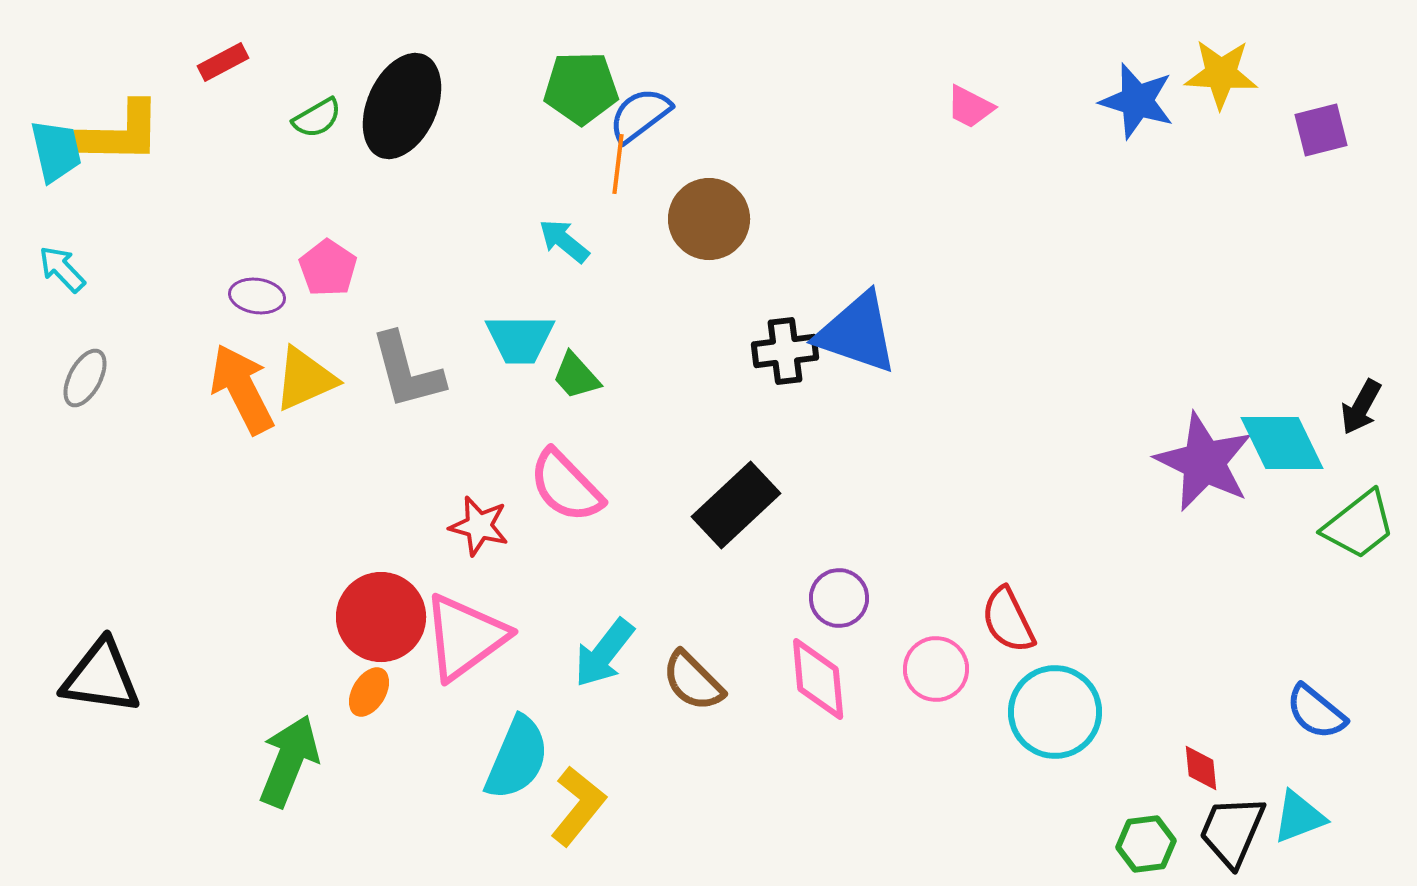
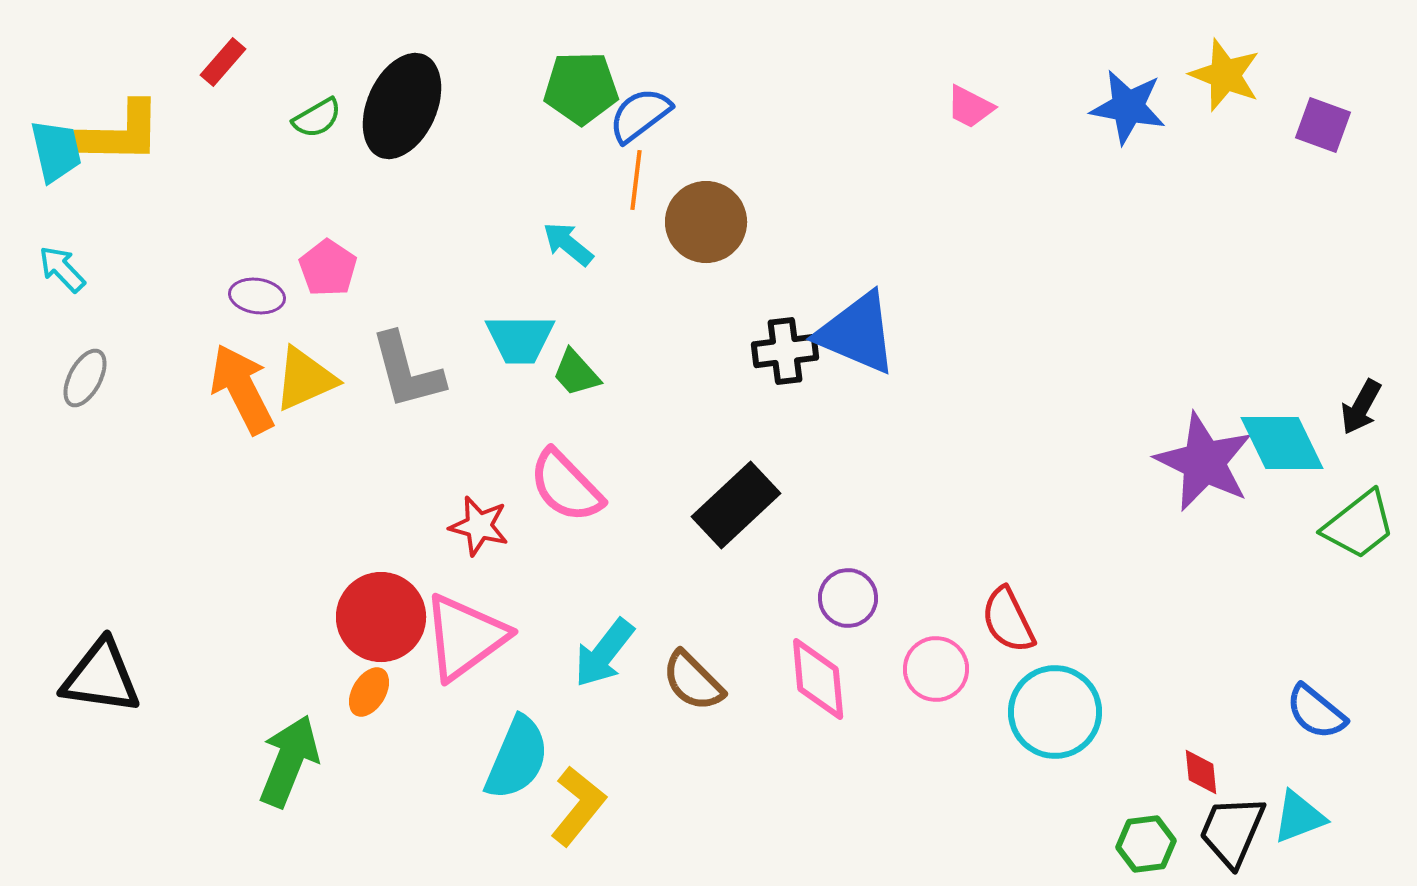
red rectangle at (223, 62): rotated 21 degrees counterclockwise
yellow star at (1221, 74): moved 4 px right, 1 px down; rotated 18 degrees clockwise
blue star at (1137, 101): moved 9 px left, 6 px down; rotated 6 degrees counterclockwise
purple square at (1321, 130): moved 2 px right, 5 px up; rotated 34 degrees clockwise
orange line at (618, 164): moved 18 px right, 16 px down
brown circle at (709, 219): moved 3 px left, 3 px down
cyan arrow at (564, 241): moved 4 px right, 3 px down
blue triangle at (857, 333): rotated 4 degrees clockwise
green trapezoid at (576, 376): moved 3 px up
purple circle at (839, 598): moved 9 px right
red diamond at (1201, 768): moved 4 px down
